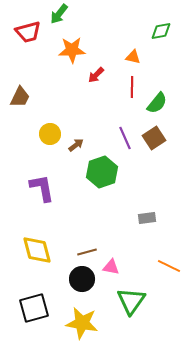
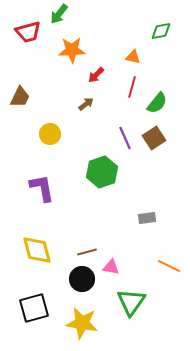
red line: rotated 15 degrees clockwise
brown arrow: moved 10 px right, 41 px up
green triangle: moved 1 px down
